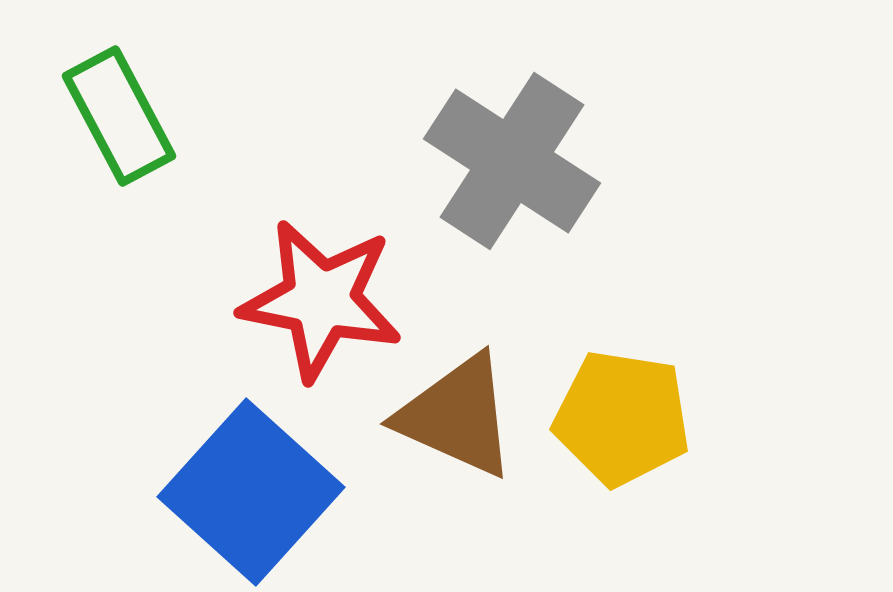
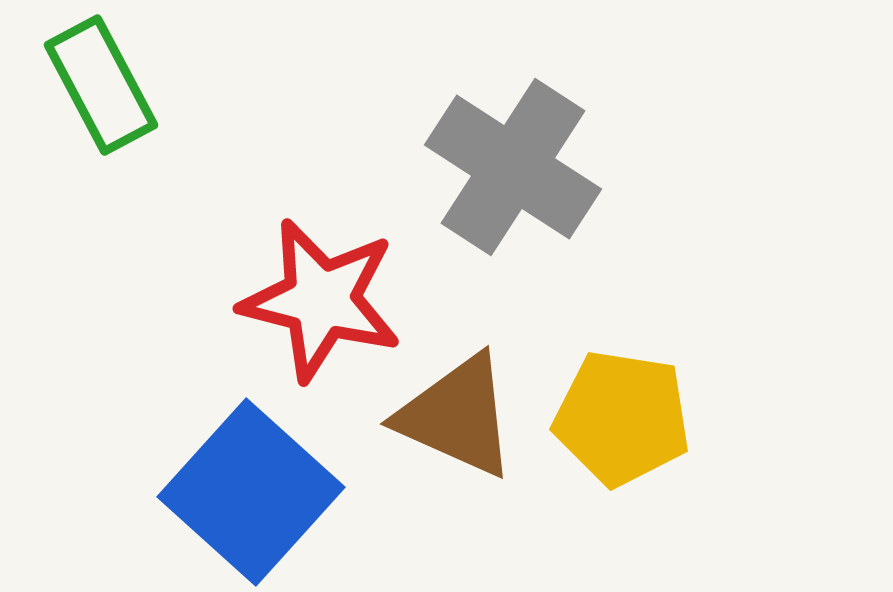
green rectangle: moved 18 px left, 31 px up
gray cross: moved 1 px right, 6 px down
red star: rotated 3 degrees clockwise
